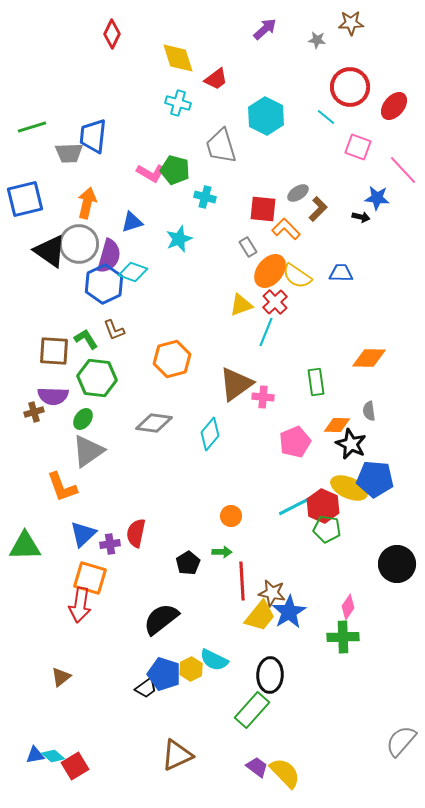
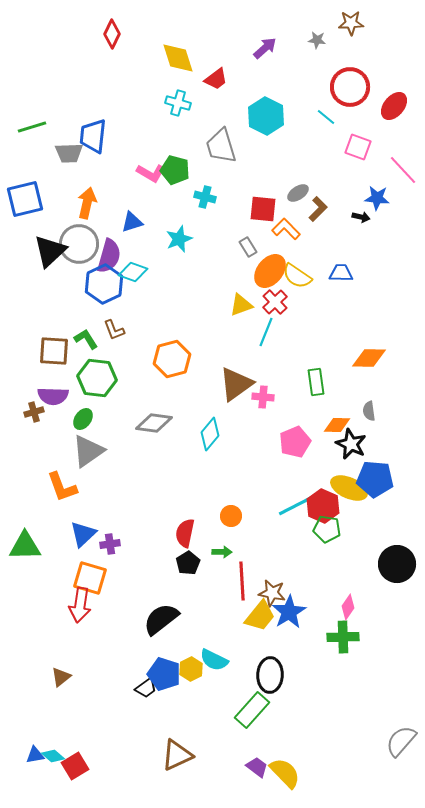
purple arrow at (265, 29): moved 19 px down
black triangle at (50, 251): rotated 42 degrees clockwise
red semicircle at (136, 533): moved 49 px right
